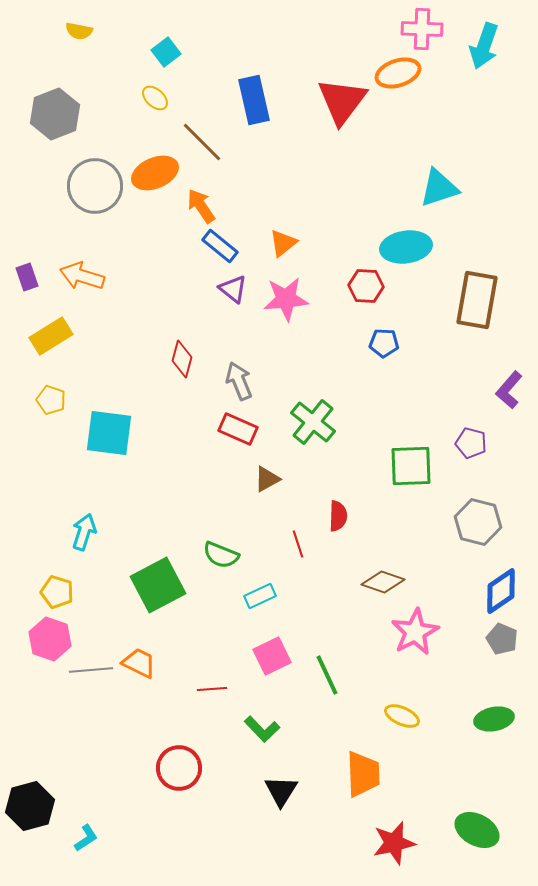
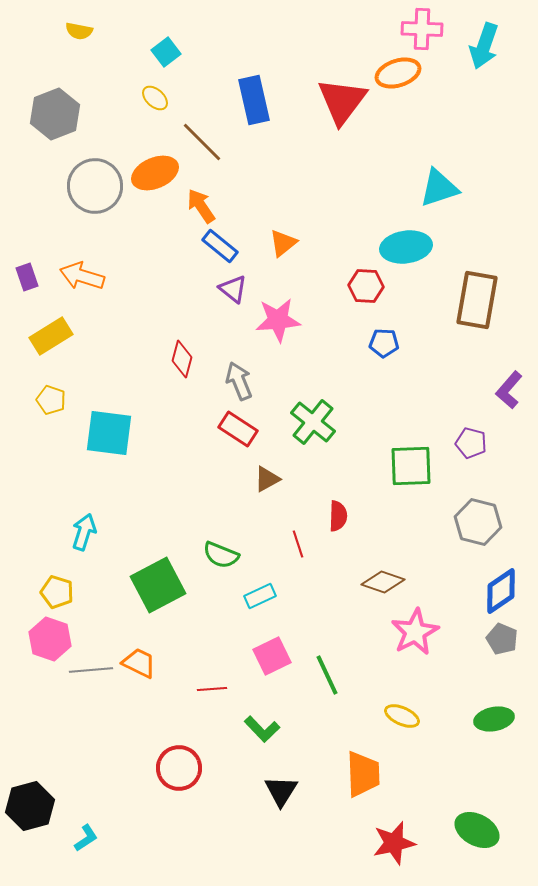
pink star at (286, 299): moved 8 px left, 21 px down
red rectangle at (238, 429): rotated 9 degrees clockwise
